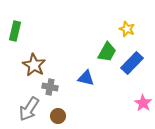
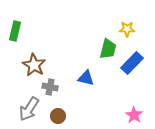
yellow star: rotated 21 degrees counterclockwise
green trapezoid: moved 1 px right, 3 px up; rotated 15 degrees counterclockwise
pink star: moved 9 px left, 12 px down
